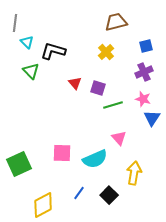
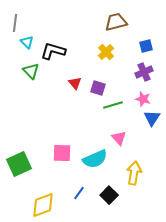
yellow diamond: rotated 8 degrees clockwise
